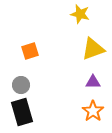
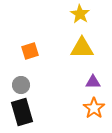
yellow star: rotated 18 degrees clockwise
yellow triangle: moved 11 px left, 1 px up; rotated 20 degrees clockwise
orange star: moved 1 px right, 3 px up
